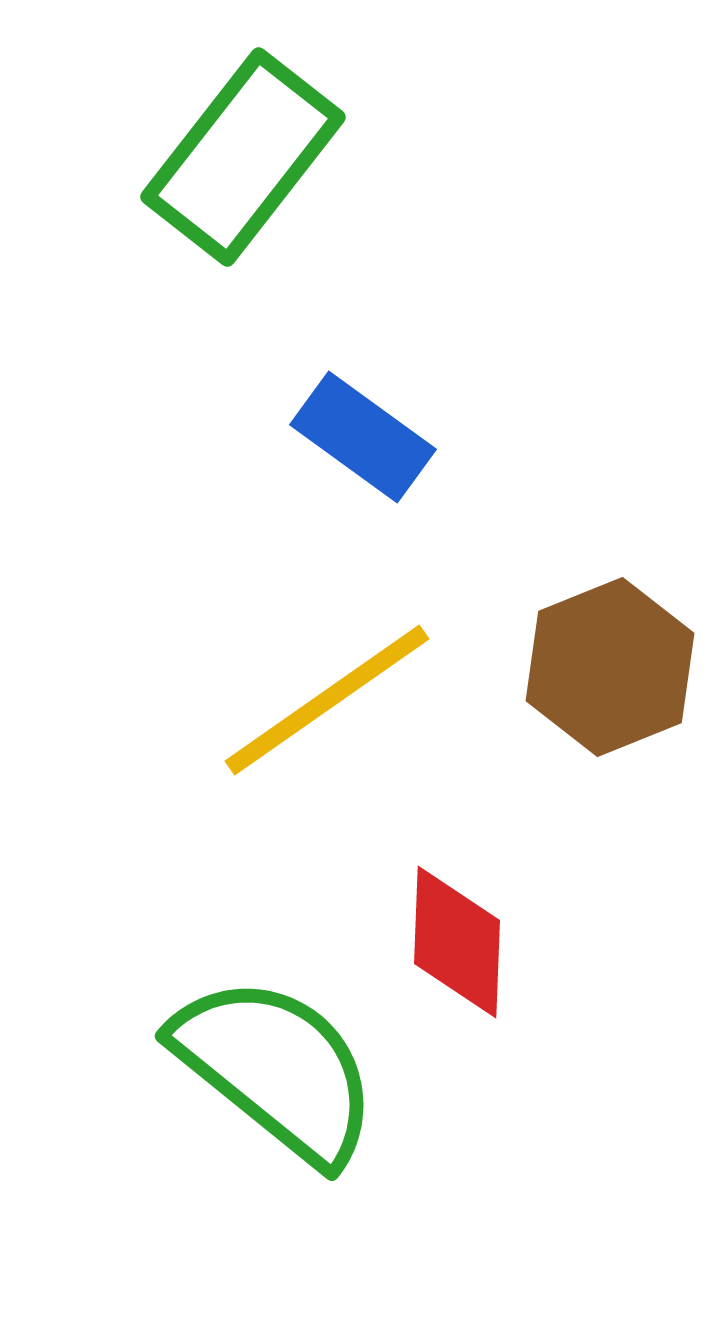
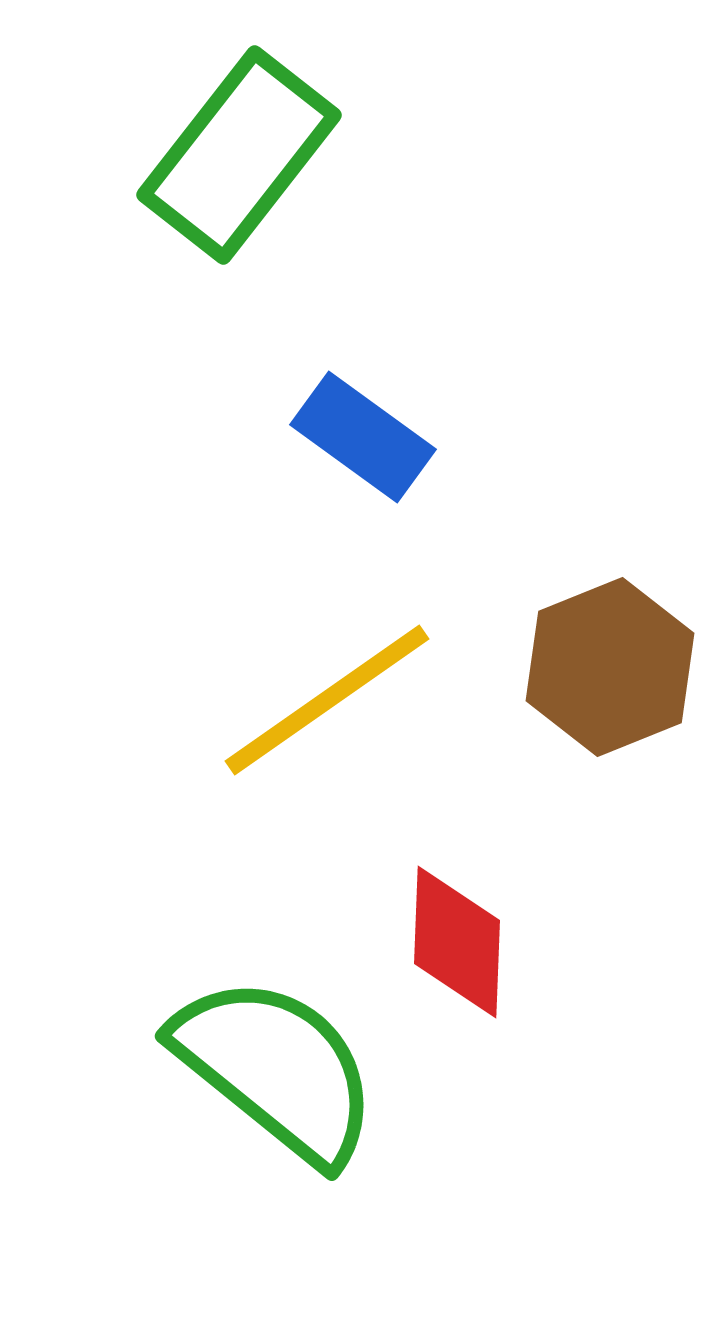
green rectangle: moved 4 px left, 2 px up
